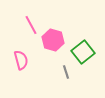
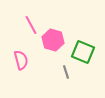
green square: rotated 30 degrees counterclockwise
